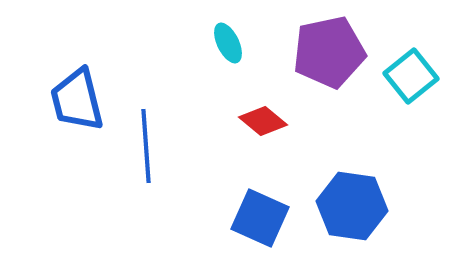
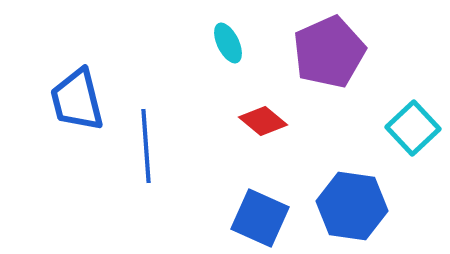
purple pentagon: rotated 12 degrees counterclockwise
cyan square: moved 2 px right, 52 px down; rotated 4 degrees counterclockwise
